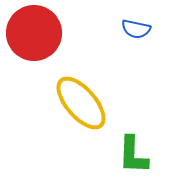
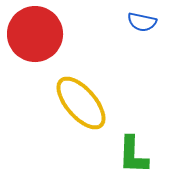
blue semicircle: moved 6 px right, 7 px up
red circle: moved 1 px right, 1 px down
